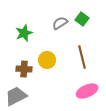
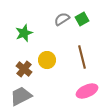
green square: rotated 24 degrees clockwise
gray semicircle: moved 2 px right, 4 px up
brown cross: rotated 35 degrees clockwise
gray trapezoid: moved 5 px right
